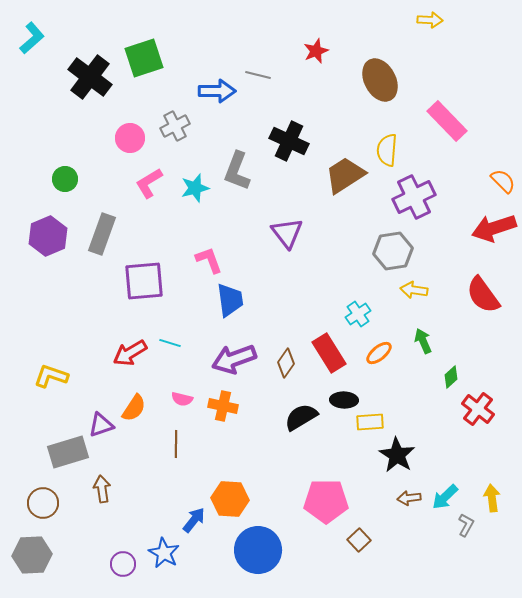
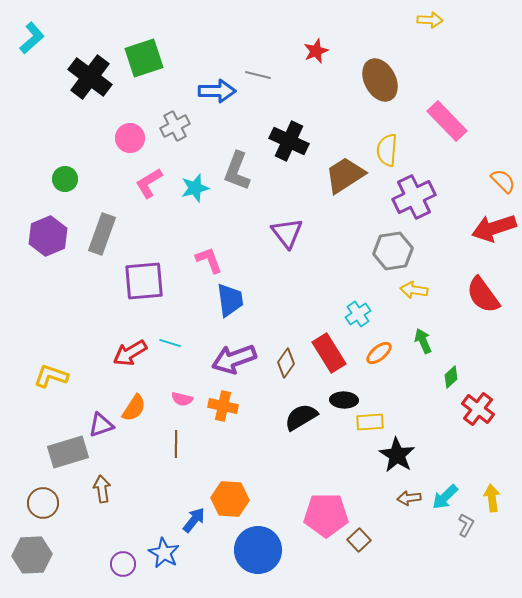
pink pentagon at (326, 501): moved 14 px down
